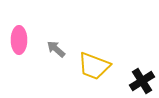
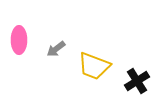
gray arrow: rotated 78 degrees counterclockwise
black cross: moved 5 px left
